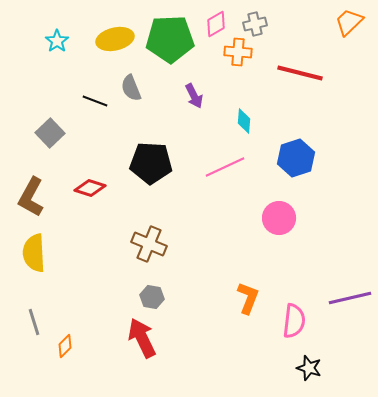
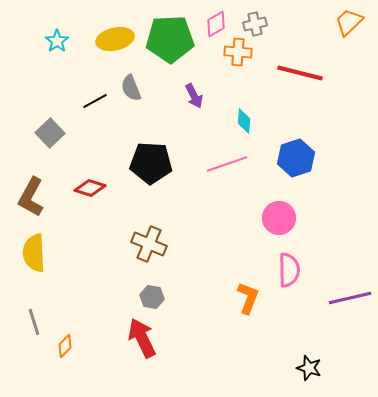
black line: rotated 50 degrees counterclockwise
pink line: moved 2 px right, 3 px up; rotated 6 degrees clockwise
pink semicircle: moved 5 px left, 51 px up; rotated 8 degrees counterclockwise
